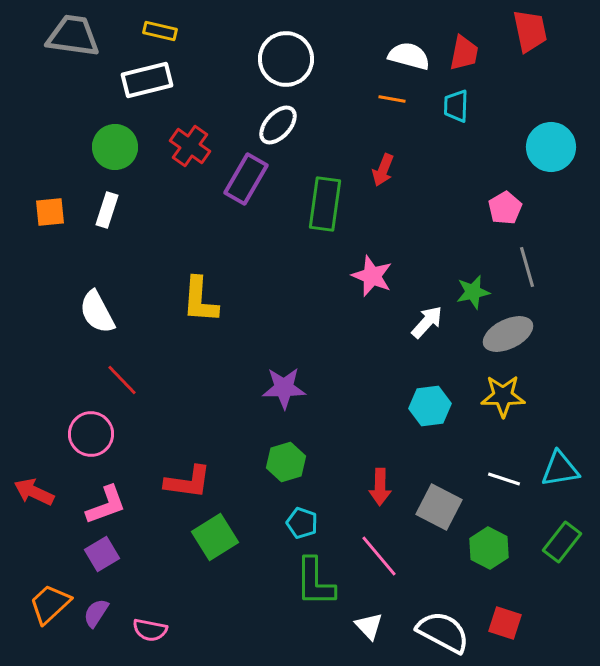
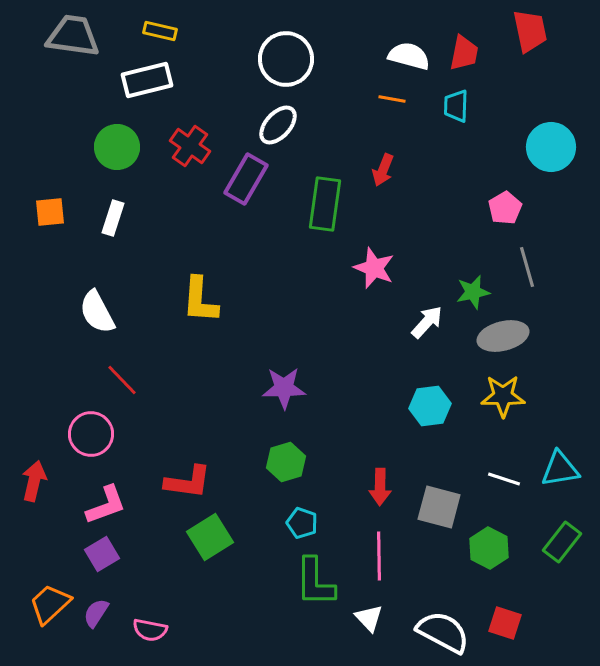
green circle at (115, 147): moved 2 px right
white rectangle at (107, 210): moved 6 px right, 8 px down
pink star at (372, 276): moved 2 px right, 8 px up
gray ellipse at (508, 334): moved 5 px left, 2 px down; rotated 12 degrees clockwise
red arrow at (34, 492): moved 11 px up; rotated 78 degrees clockwise
gray square at (439, 507): rotated 12 degrees counterclockwise
green square at (215, 537): moved 5 px left
pink line at (379, 556): rotated 39 degrees clockwise
white triangle at (369, 626): moved 8 px up
